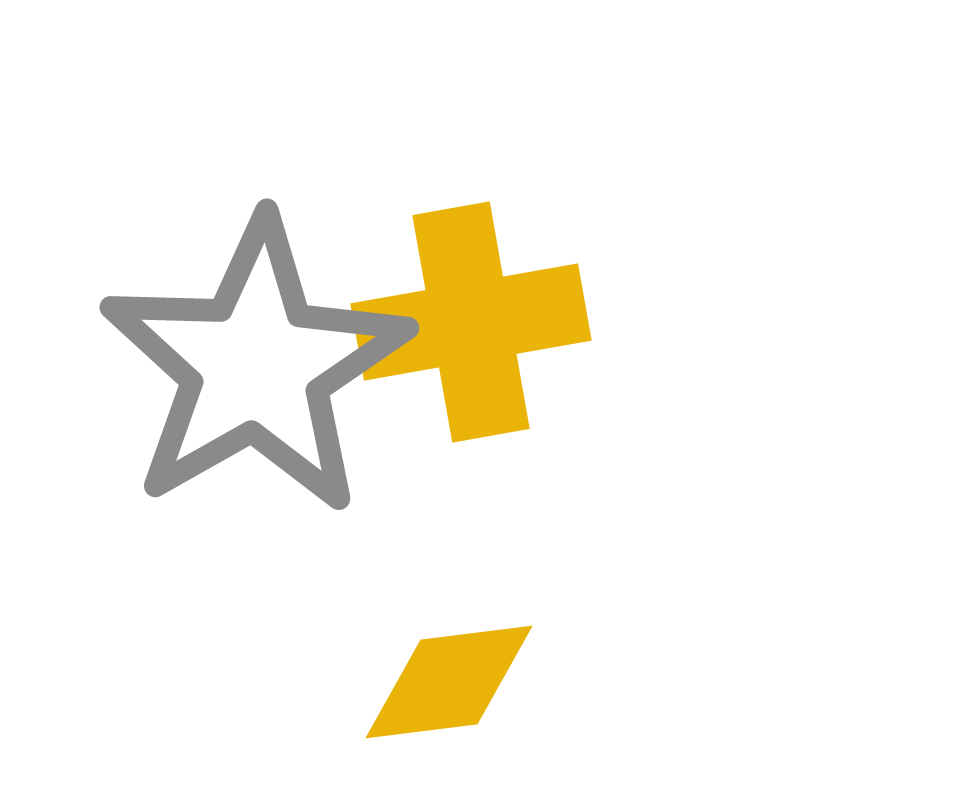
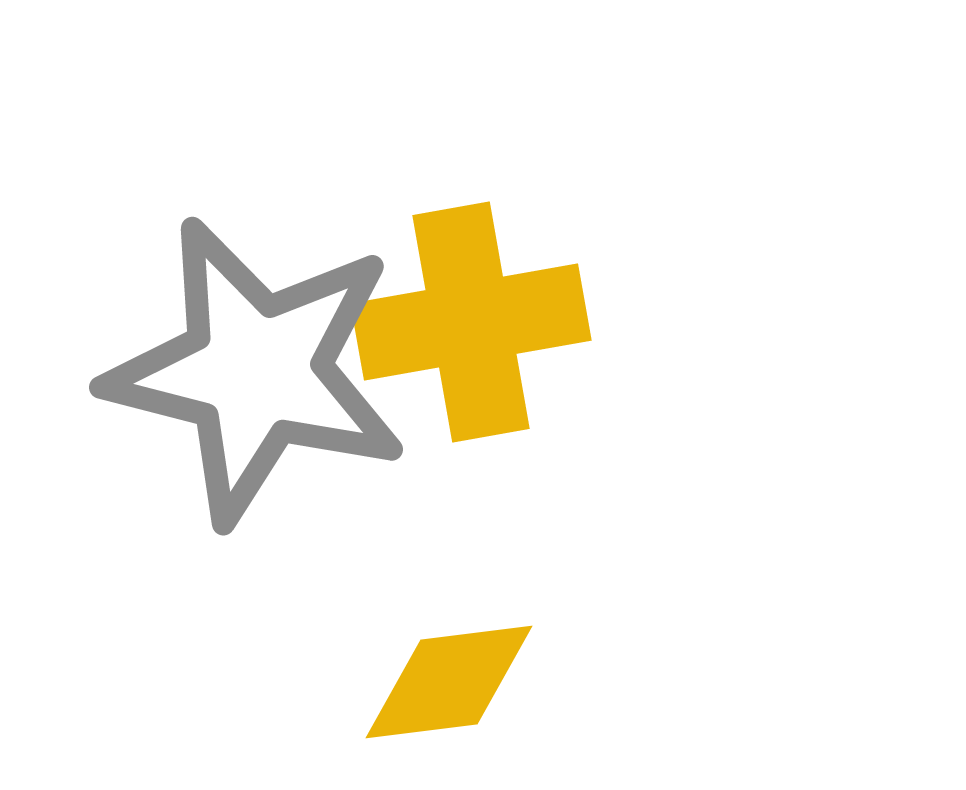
gray star: moved 5 px down; rotated 28 degrees counterclockwise
